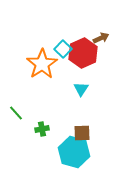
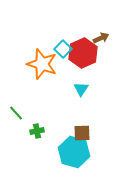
orange star: rotated 20 degrees counterclockwise
green cross: moved 5 px left, 2 px down
